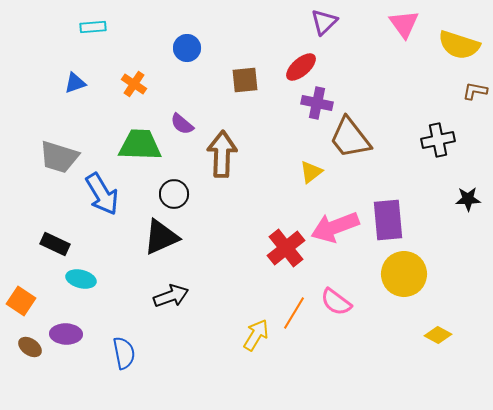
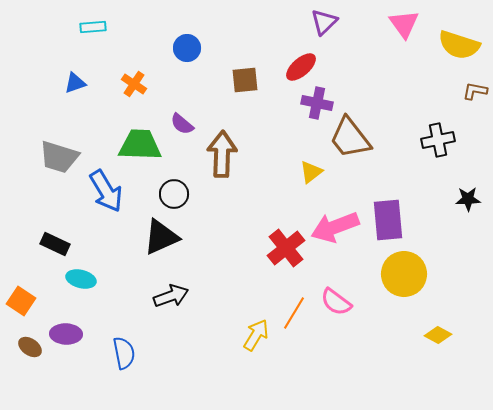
blue arrow: moved 4 px right, 3 px up
